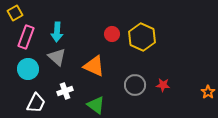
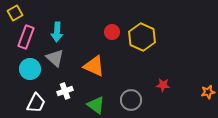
red circle: moved 2 px up
gray triangle: moved 2 px left, 1 px down
cyan circle: moved 2 px right
gray circle: moved 4 px left, 15 px down
orange star: rotated 24 degrees clockwise
